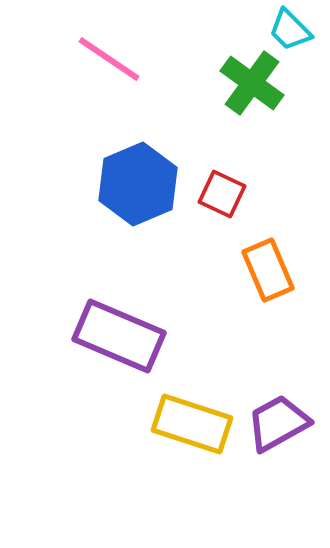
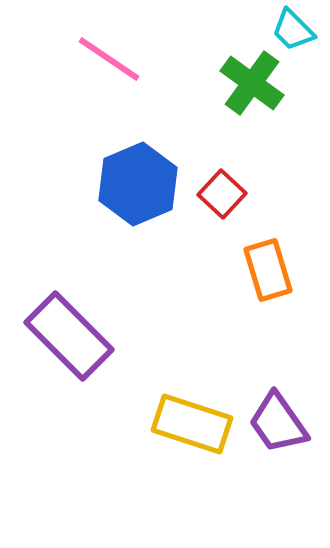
cyan trapezoid: moved 3 px right
red square: rotated 18 degrees clockwise
orange rectangle: rotated 6 degrees clockwise
purple rectangle: moved 50 px left; rotated 22 degrees clockwise
purple trapezoid: rotated 96 degrees counterclockwise
